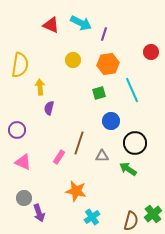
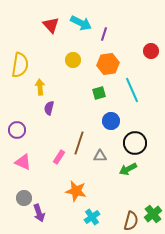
red triangle: rotated 24 degrees clockwise
red circle: moved 1 px up
gray triangle: moved 2 px left
green arrow: rotated 60 degrees counterclockwise
